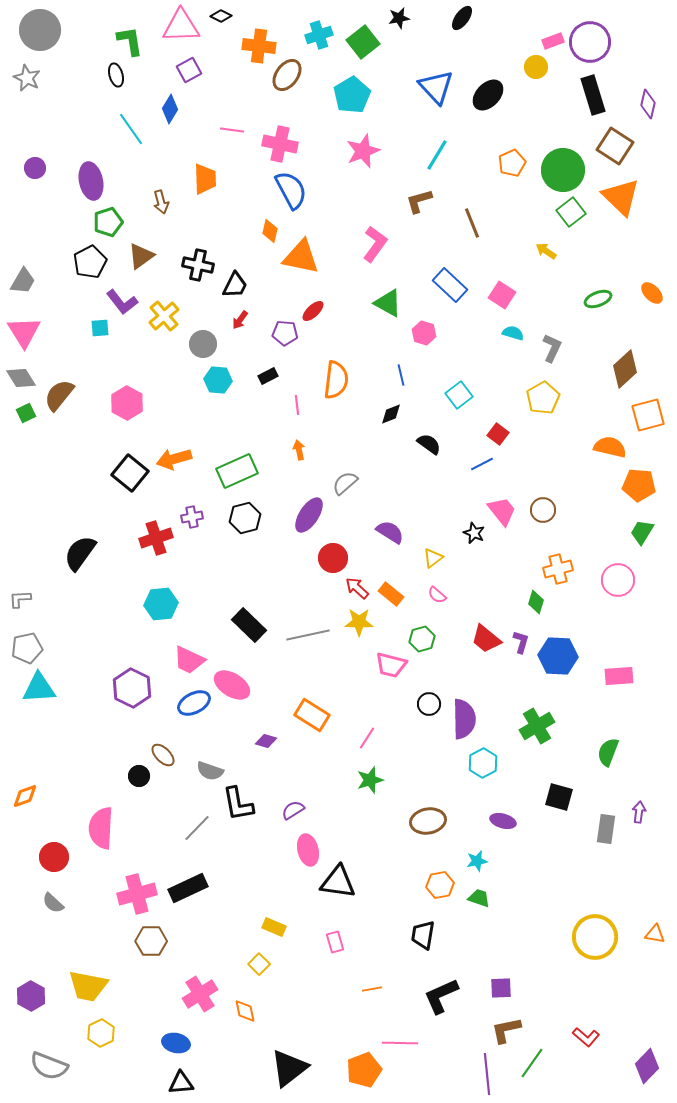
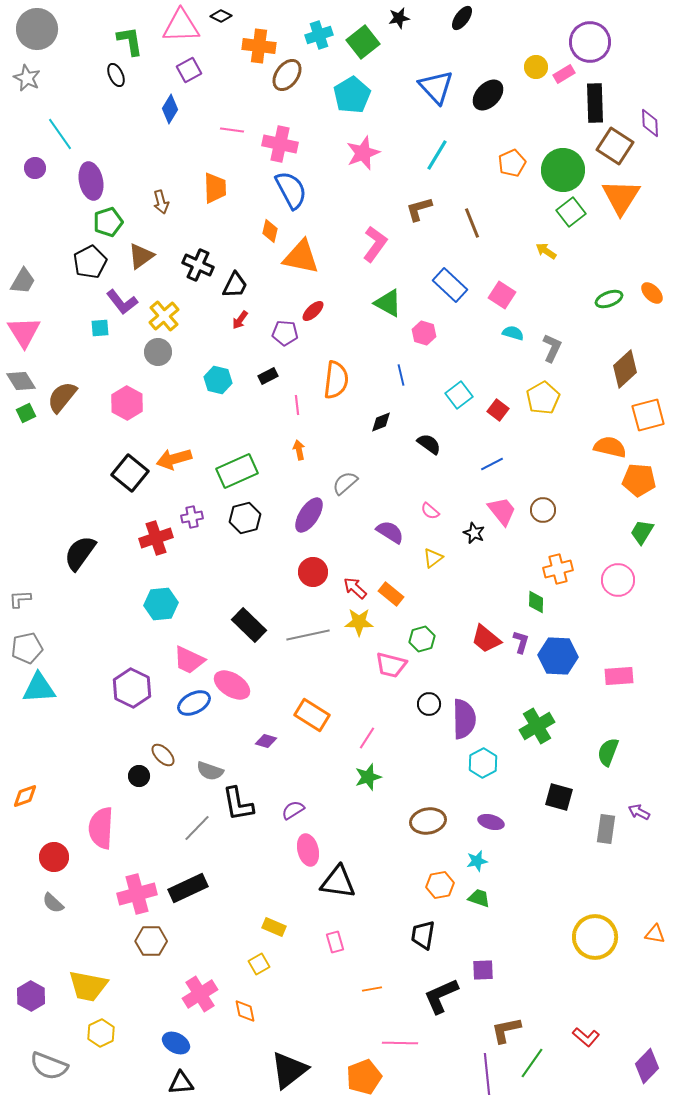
gray circle at (40, 30): moved 3 px left, 1 px up
pink rectangle at (553, 41): moved 11 px right, 33 px down; rotated 10 degrees counterclockwise
black ellipse at (116, 75): rotated 10 degrees counterclockwise
black rectangle at (593, 95): moved 2 px right, 8 px down; rotated 15 degrees clockwise
purple diamond at (648, 104): moved 2 px right, 19 px down; rotated 16 degrees counterclockwise
cyan line at (131, 129): moved 71 px left, 5 px down
pink star at (363, 151): moved 2 px down
orange trapezoid at (205, 179): moved 10 px right, 9 px down
orange triangle at (621, 197): rotated 18 degrees clockwise
brown L-shape at (419, 201): moved 8 px down
black cross at (198, 265): rotated 12 degrees clockwise
green ellipse at (598, 299): moved 11 px right
gray circle at (203, 344): moved 45 px left, 8 px down
gray diamond at (21, 378): moved 3 px down
cyan hexagon at (218, 380): rotated 8 degrees clockwise
brown semicircle at (59, 395): moved 3 px right, 2 px down
black diamond at (391, 414): moved 10 px left, 8 px down
red square at (498, 434): moved 24 px up
blue line at (482, 464): moved 10 px right
orange pentagon at (639, 485): moved 5 px up
red circle at (333, 558): moved 20 px left, 14 px down
red arrow at (357, 588): moved 2 px left
pink semicircle at (437, 595): moved 7 px left, 84 px up
green diamond at (536, 602): rotated 15 degrees counterclockwise
green star at (370, 780): moved 2 px left, 3 px up
purple arrow at (639, 812): rotated 70 degrees counterclockwise
purple ellipse at (503, 821): moved 12 px left, 1 px down
yellow square at (259, 964): rotated 15 degrees clockwise
purple square at (501, 988): moved 18 px left, 18 px up
blue ellipse at (176, 1043): rotated 16 degrees clockwise
black triangle at (289, 1068): moved 2 px down
orange pentagon at (364, 1070): moved 7 px down
